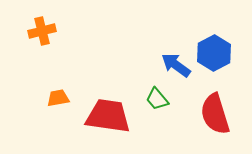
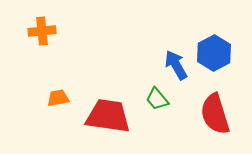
orange cross: rotated 8 degrees clockwise
blue arrow: rotated 24 degrees clockwise
